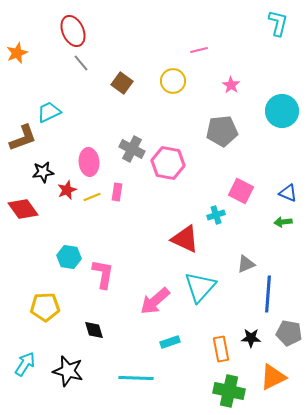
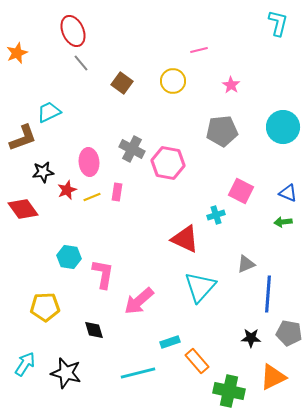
cyan circle at (282, 111): moved 1 px right, 16 px down
pink arrow at (155, 301): moved 16 px left
orange rectangle at (221, 349): moved 24 px left, 12 px down; rotated 30 degrees counterclockwise
black star at (68, 371): moved 2 px left, 2 px down
cyan line at (136, 378): moved 2 px right, 5 px up; rotated 16 degrees counterclockwise
